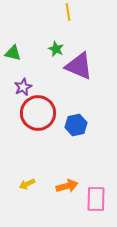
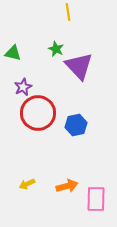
purple triangle: rotated 24 degrees clockwise
